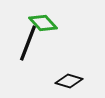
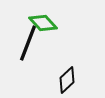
black diamond: moved 2 px left, 1 px up; rotated 60 degrees counterclockwise
